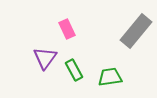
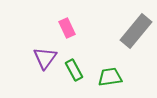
pink rectangle: moved 1 px up
